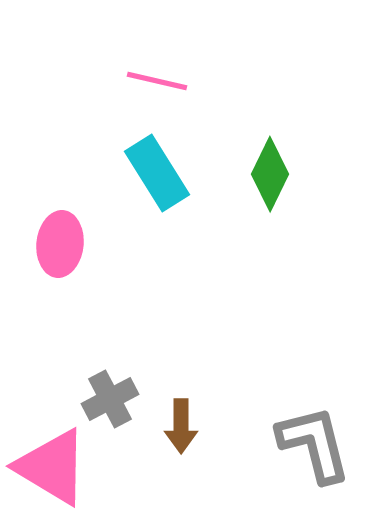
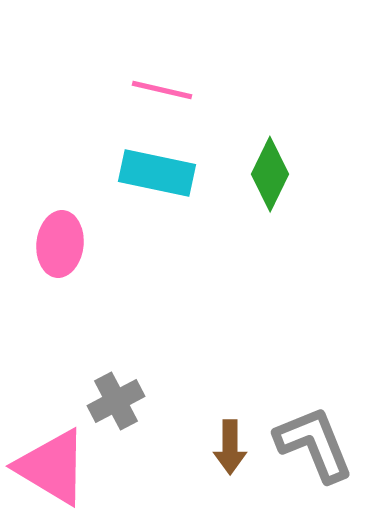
pink line: moved 5 px right, 9 px down
cyan rectangle: rotated 46 degrees counterclockwise
gray cross: moved 6 px right, 2 px down
brown arrow: moved 49 px right, 21 px down
gray L-shape: rotated 8 degrees counterclockwise
